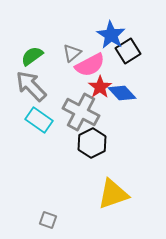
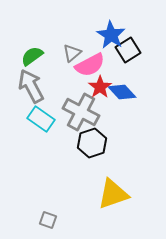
black square: moved 1 px up
gray arrow: rotated 16 degrees clockwise
blue diamond: moved 1 px up
cyan rectangle: moved 2 px right, 1 px up
black hexagon: rotated 8 degrees clockwise
